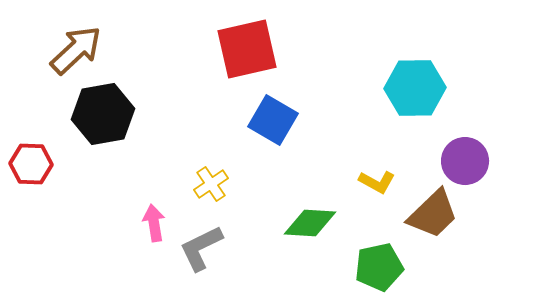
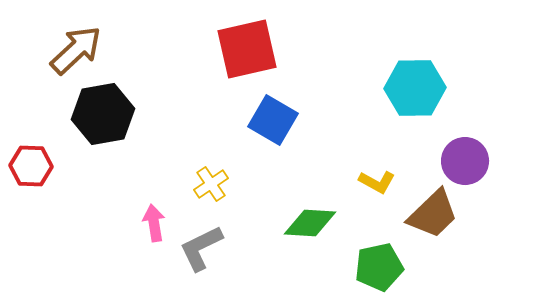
red hexagon: moved 2 px down
